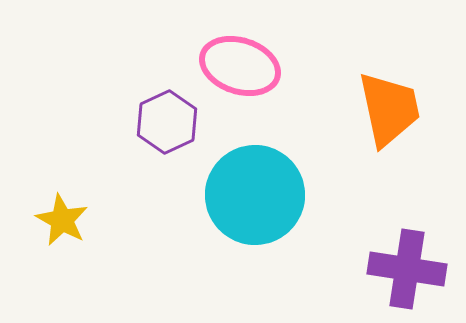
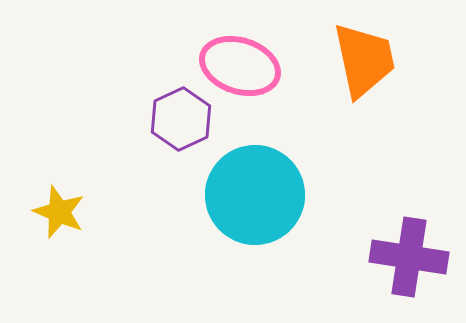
orange trapezoid: moved 25 px left, 49 px up
purple hexagon: moved 14 px right, 3 px up
yellow star: moved 3 px left, 8 px up; rotated 6 degrees counterclockwise
purple cross: moved 2 px right, 12 px up
